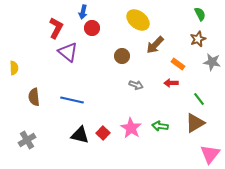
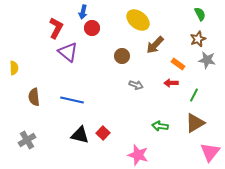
gray star: moved 5 px left, 2 px up
green line: moved 5 px left, 4 px up; rotated 64 degrees clockwise
pink star: moved 7 px right, 27 px down; rotated 15 degrees counterclockwise
pink triangle: moved 2 px up
